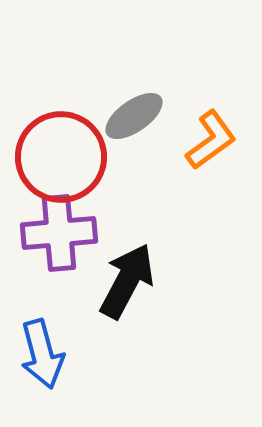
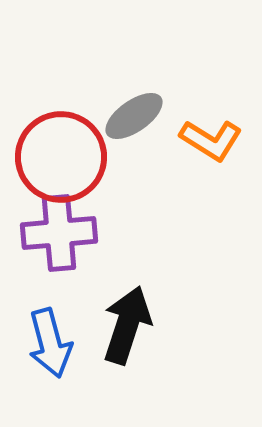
orange L-shape: rotated 68 degrees clockwise
black arrow: moved 44 px down; rotated 10 degrees counterclockwise
blue arrow: moved 8 px right, 11 px up
